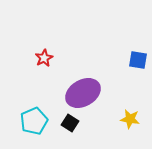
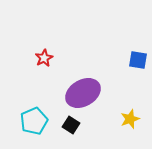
yellow star: rotated 30 degrees counterclockwise
black square: moved 1 px right, 2 px down
